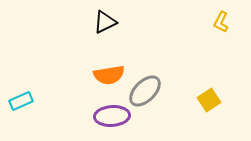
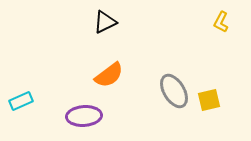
orange semicircle: rotated 28 degrees counterclockwise
gray ellipse: moved 29 px right; rotated 76 degrees counterclockwise
yellow square: rotated 20 degrees clockwise
purple ellipse: moved 28 px left
